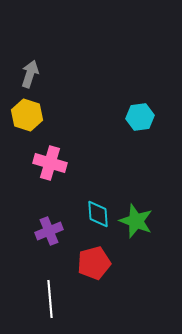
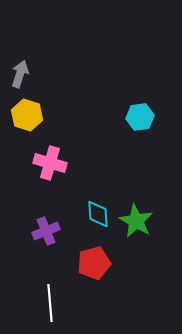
gray arrow: moved 10 px left
green star: rotated 8 degrees clockwise
purple cross: moved 3 px left
white line: moved 4 px down
